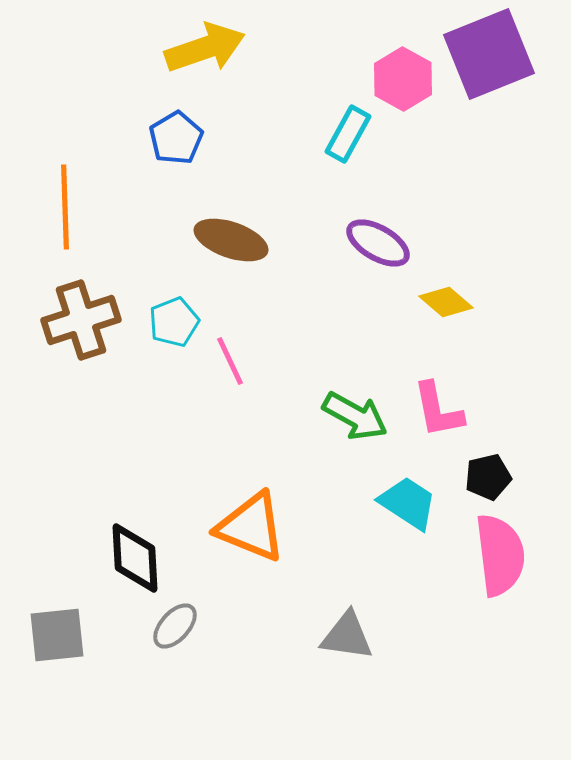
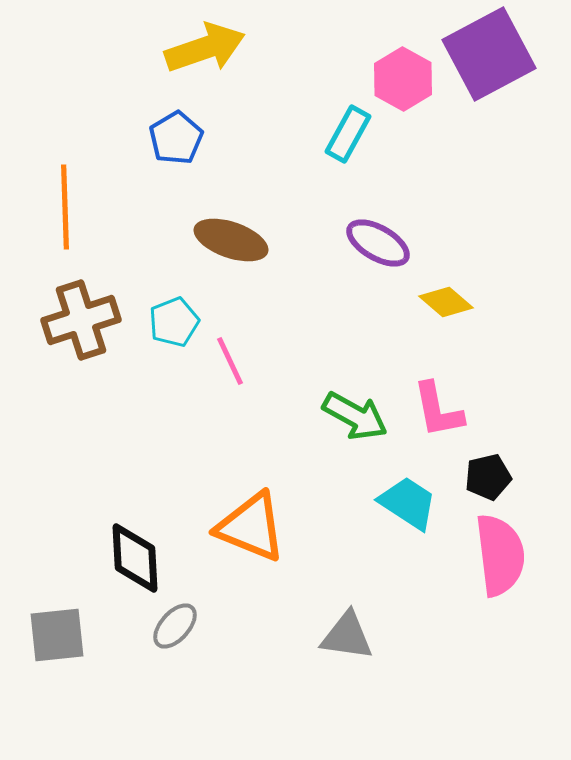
purple square: rotated 6 degrees counterclockwise
